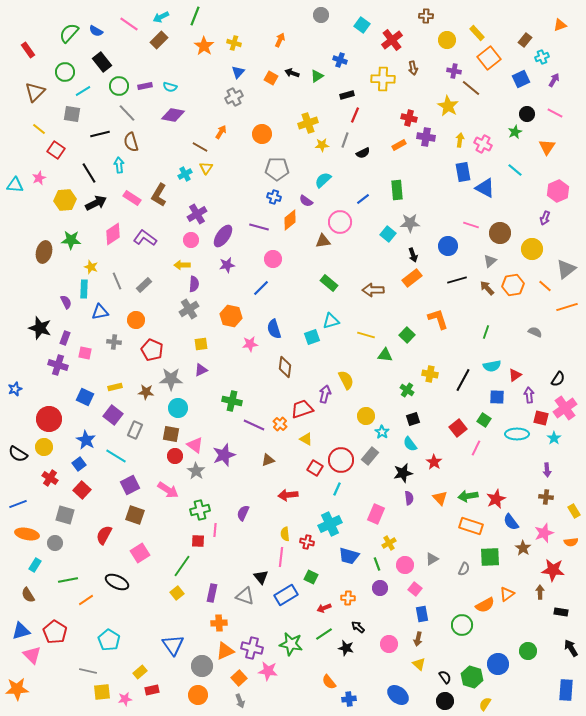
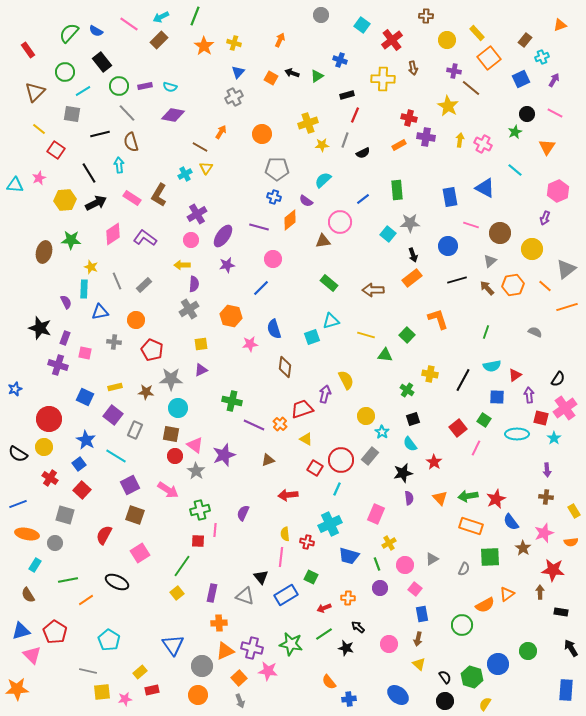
blue rectangle at (463, 172): moved 13 px left, 25 px down
